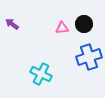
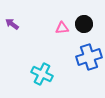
cyan cross: moved 1 px right
